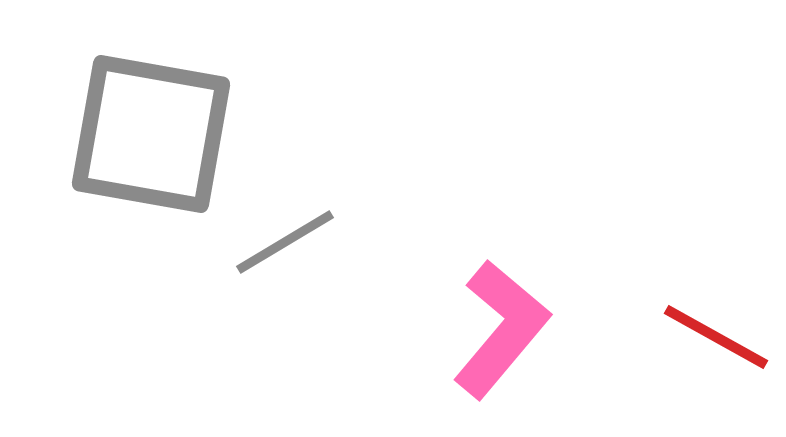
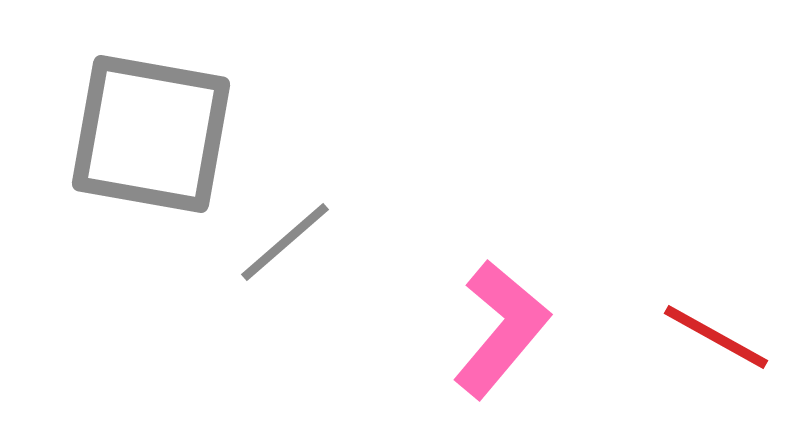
gray line: rotated 10 degrees counterclockwise
